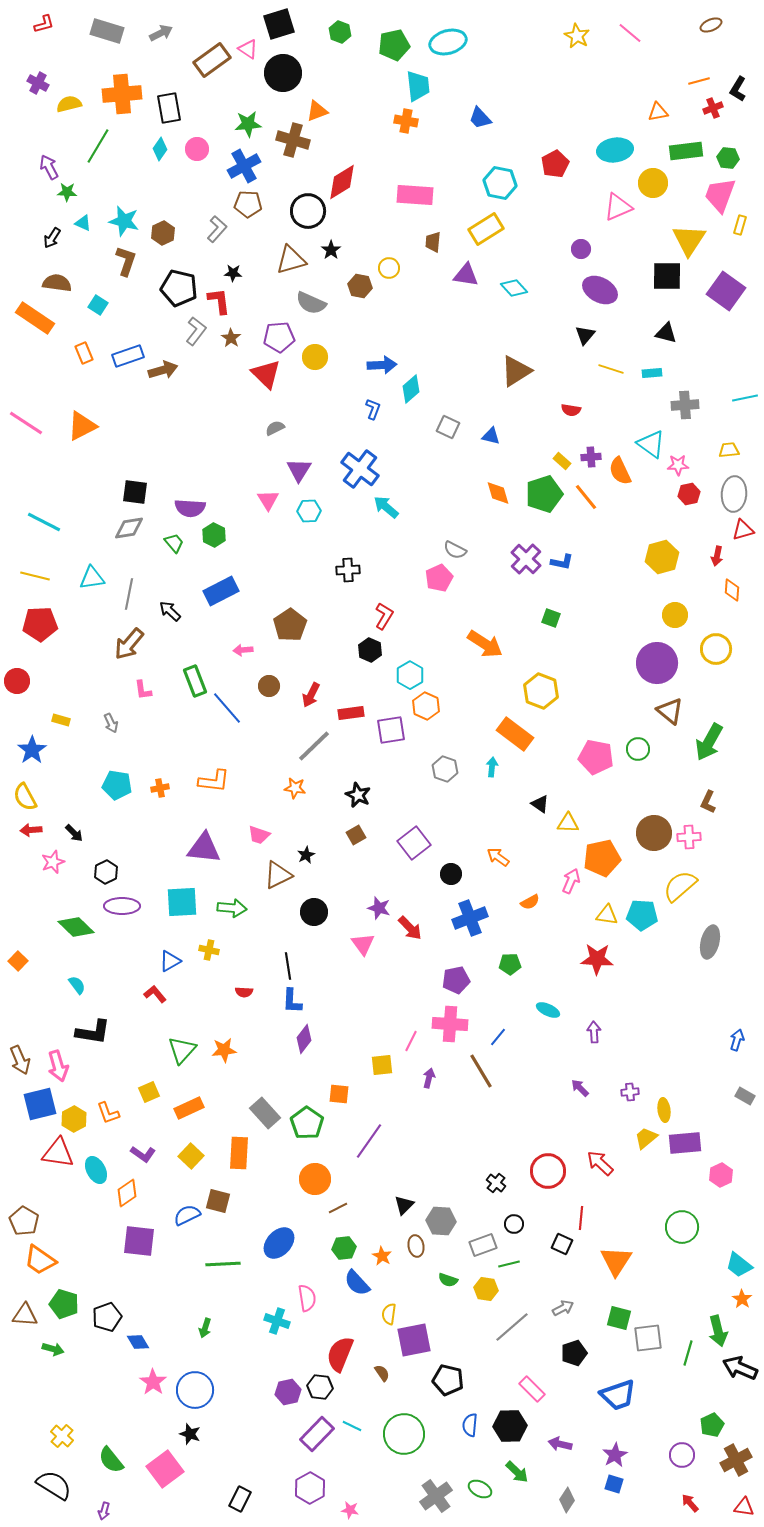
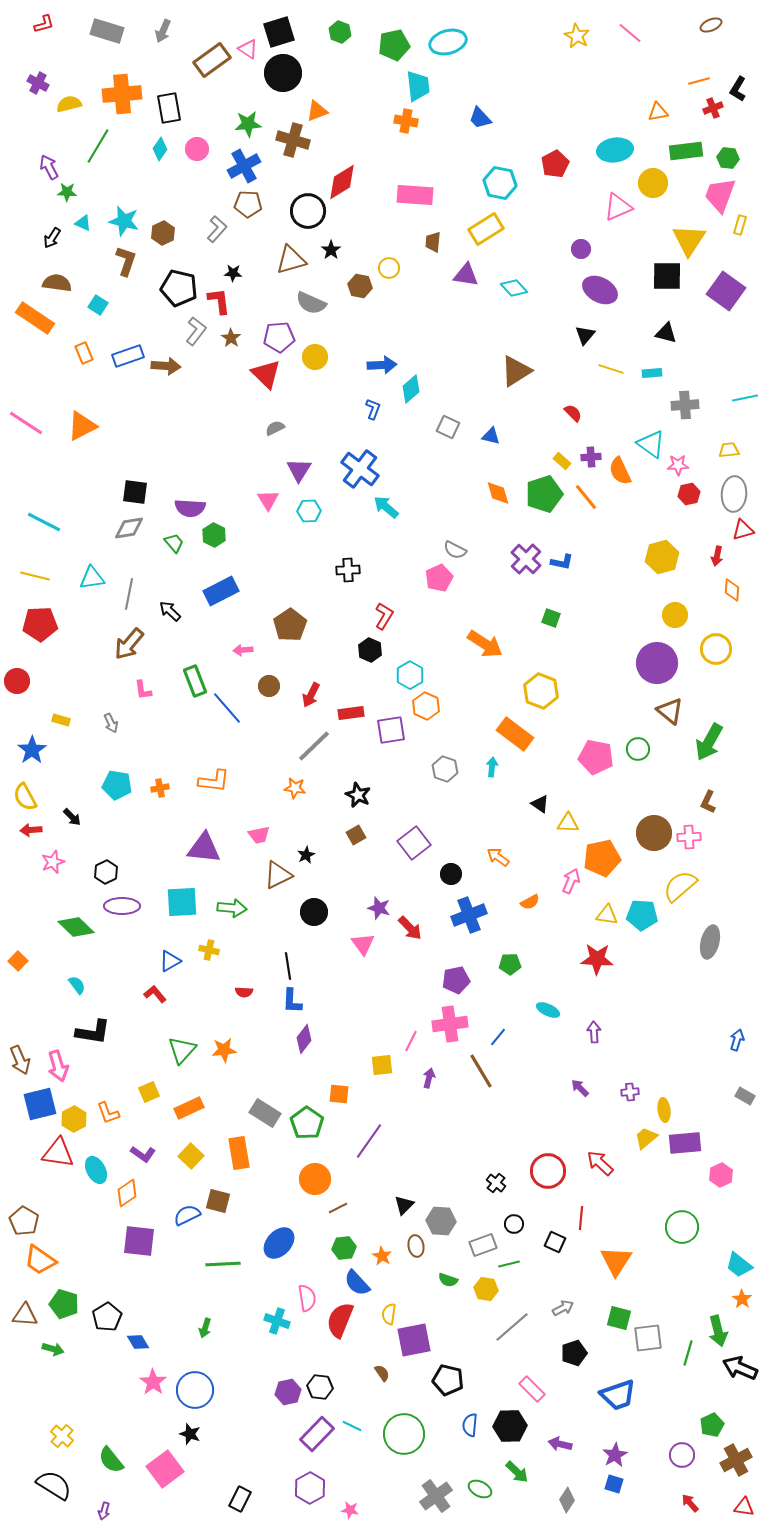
black square at (279, 24): moved 8 px down
gray arrow at (161, 33): moved 2 px right, 2 px up; rotated 140 degrees clockwise
brown arrow at (163, 370): moved 3 px right, 4 px up; rotated 20 degrees clockwise
red semicircle at (571, 410): moved 2 px right, 3 px down; rotated 144 degrees counterclockwise
black arrow at (74, 833): moved 2 px left, 16 px up
pink trapezoid at (259, 835): rotated 30 degrees counterclockwise
blue cross at (470, 918): moved 1 px left, 3 px up
pink cross at (450, 1024): rotated 12 degrees counterclockwise
gray rectangle at (265, 1113): rotated 16 degrees counterclockwise
orange rectangle at (239, 1153): rotated 12 degrees counterclockwise
black square at (562, 1244): moved 7 px left, 2 px up
black pentagon at (107, 1317): rotated 12 degrees counterclockwise
red semicircle at (340, 1354): moved 34 px up
